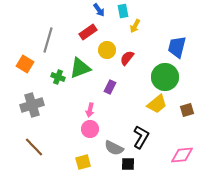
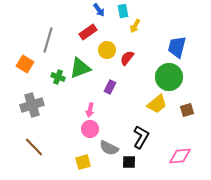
green circle: moved 4 px right
gray semicircle: moved 5 px left
pink diamond: moved 2 px left, 1 px down
black square: moved 1 px right, 2 px up
